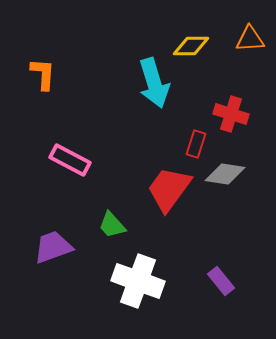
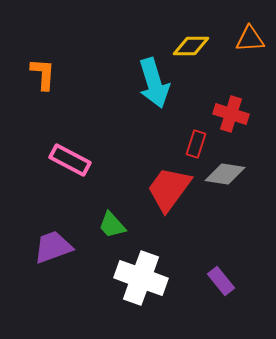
white cross: moved 3 px right, 3 px up
